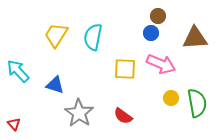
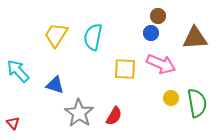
red semicircle: moved 9 px left; rotated 96 degrees counterclockwise
red triangle: moved 1 px left, 1 px up
